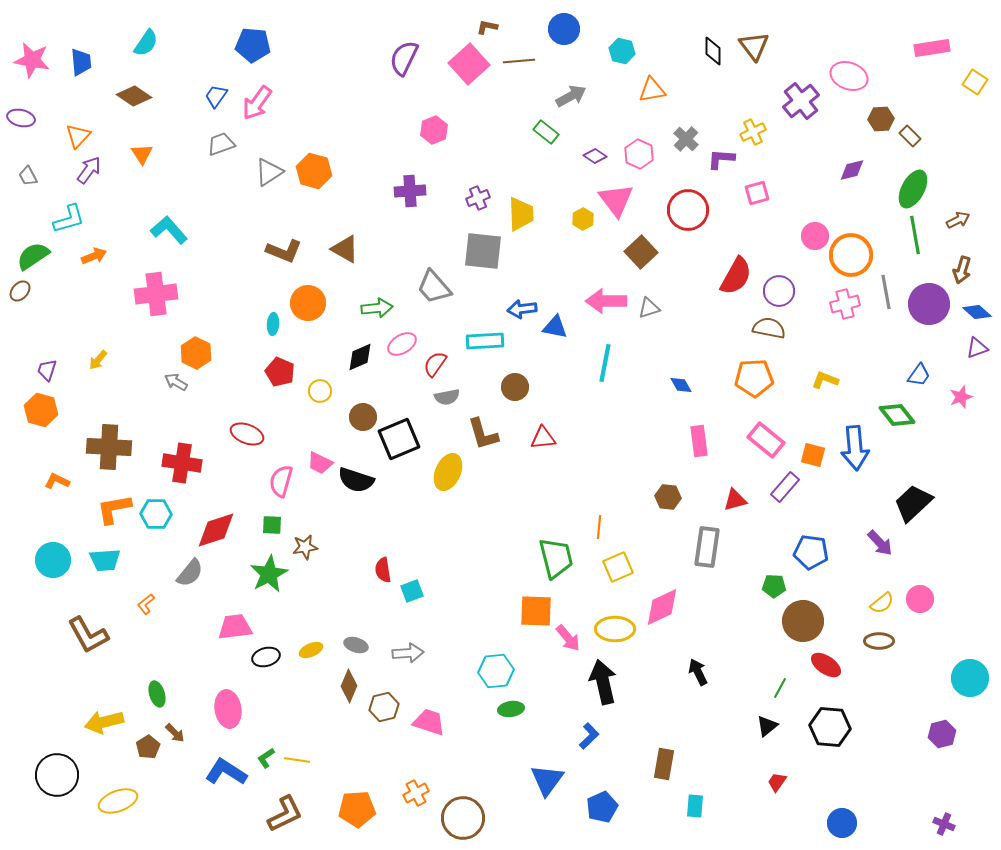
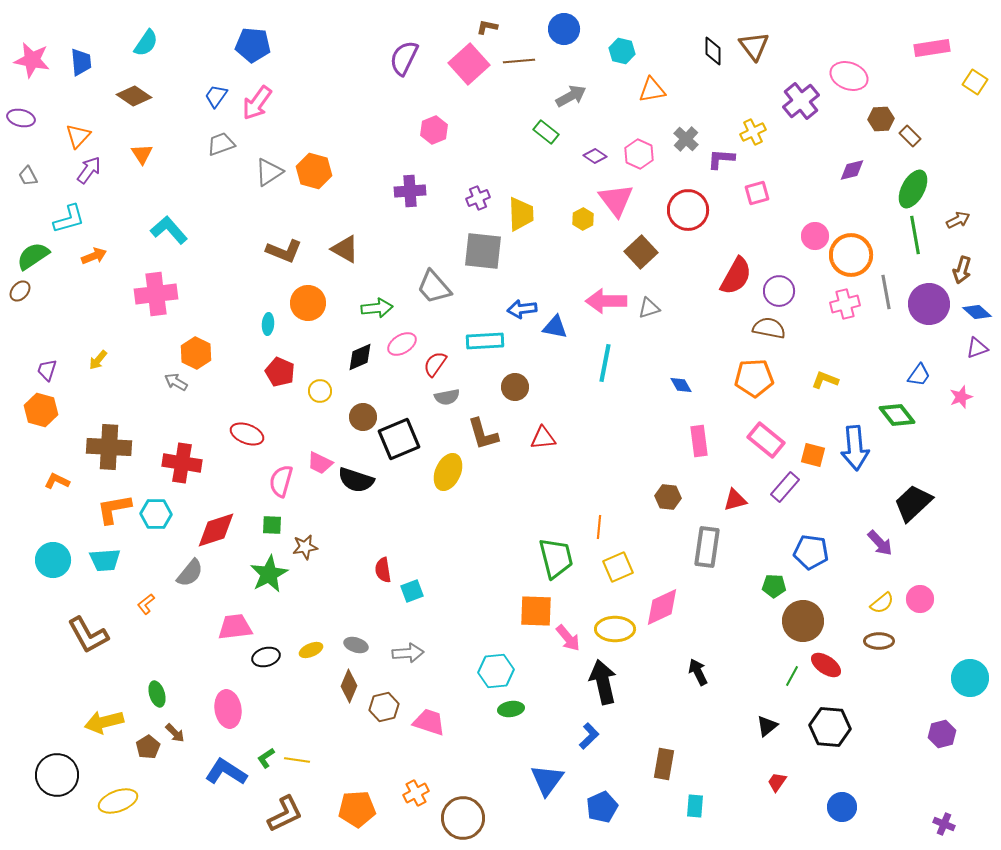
cyan ellipse at (273, 324): moved 5 px left
green line at (780, 688): moved 12 px right, 12 px up
blue circle at (842, 823): moved 16 px up
